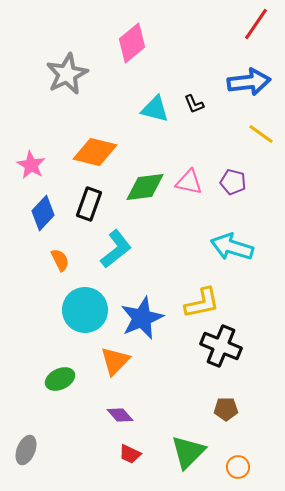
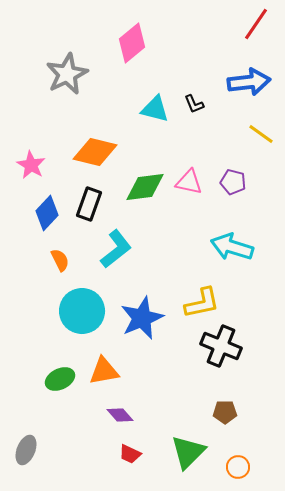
blue diamond: moved 4 px right
cyan circle: moved 3 px left, 1 px down
orange triangle: moved 11 px left, 10 px down; rotated 36 degrees clockwise
brown pentagon: moved 1 px left, 3 px down
